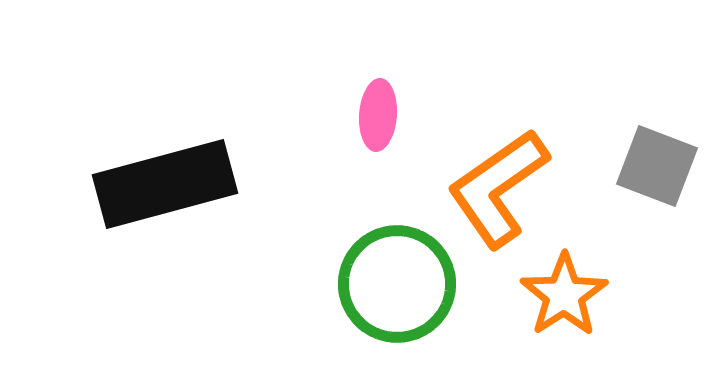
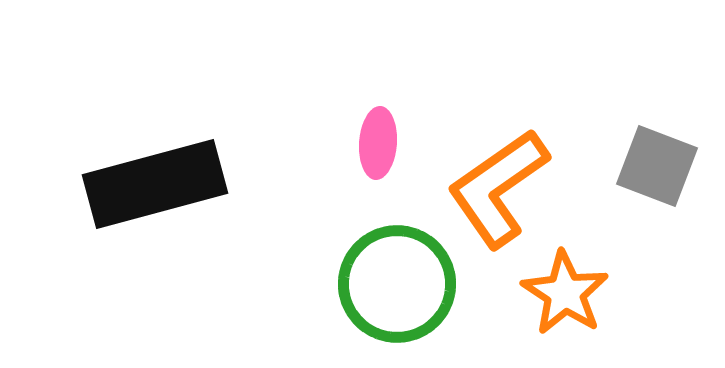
pink ellipse: moved 28 px down
black rectangle: moved 10 px left
orange star: moved 1 px right, 2 px up; rotated 6 degrees counterclockwise
